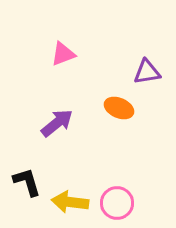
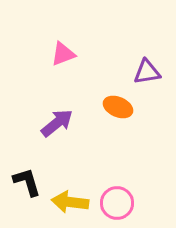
orange ellipse: moved 1 px left, 1 px up
